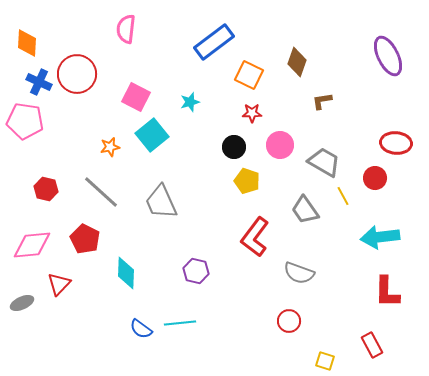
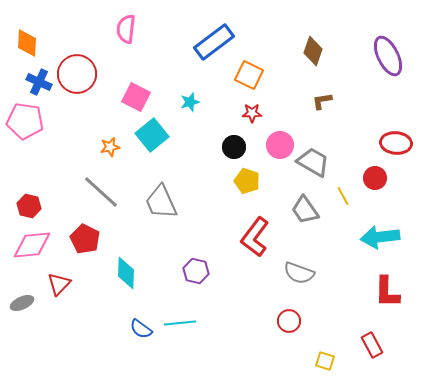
brown diamond at (297, 62): moved 16 px right, 11 px up
gray trapezoid at (324, 162): moved 11 px left
red hexagon at (46, 189): moved 17 px left, 17 px down
